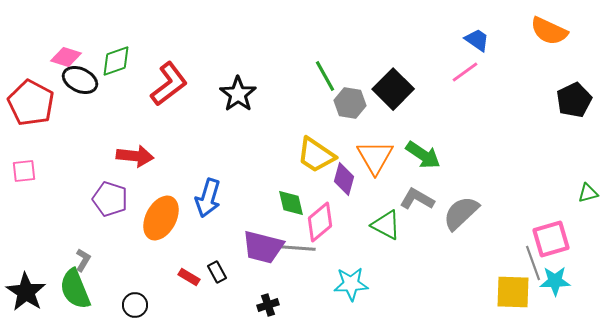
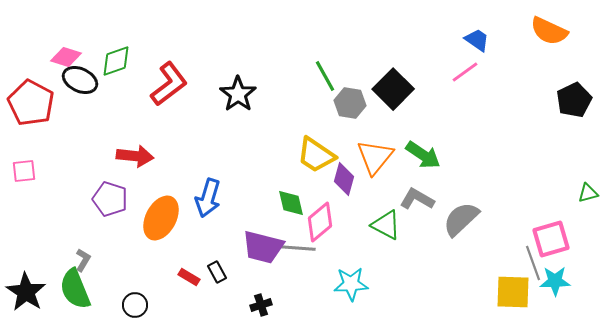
orange triangle at (375, 157): rotated 9 degrees clockwise
gray semicircle at (461, 213): moved 6 px down
black cross at (268, 305): moved 7 px left
